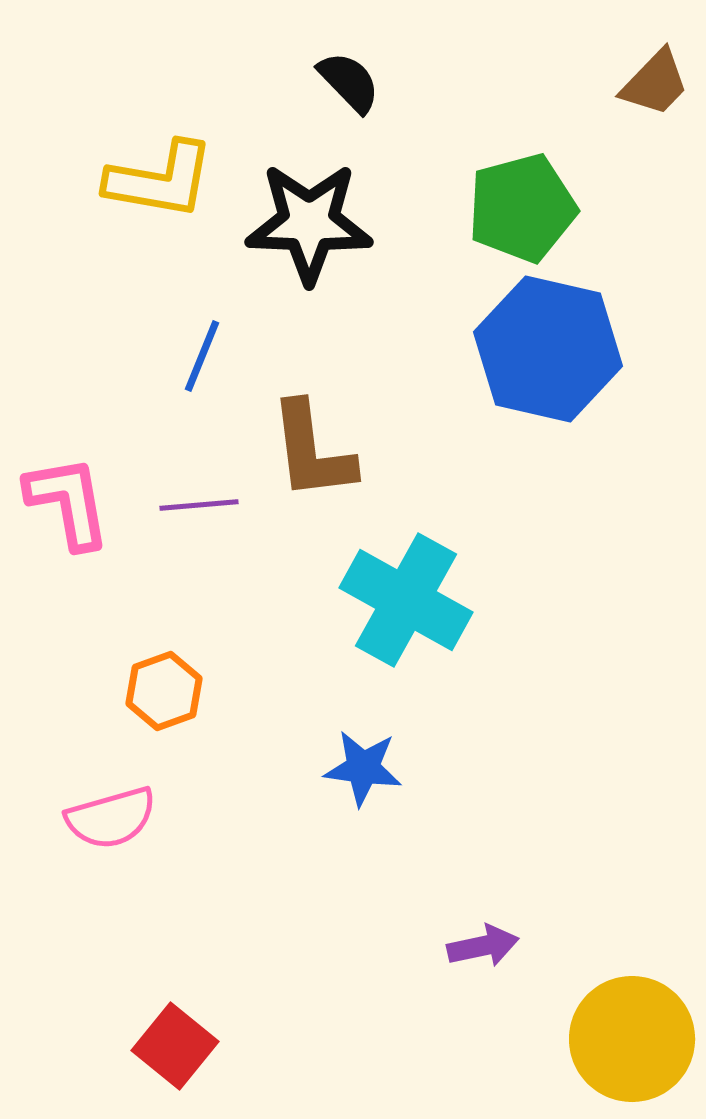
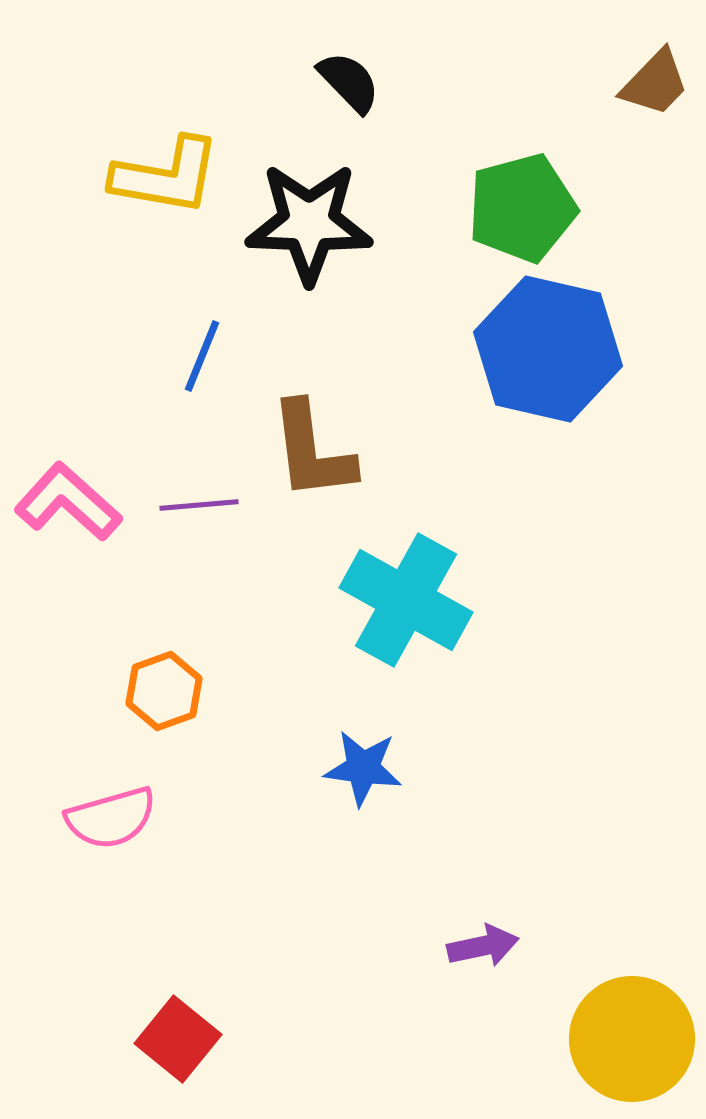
yellow L-shape: moved 6 px right, 4 px up
pink L-shape: rotated 38 degrees counterclockwise
red square: moved 3 px right, 7 px up
